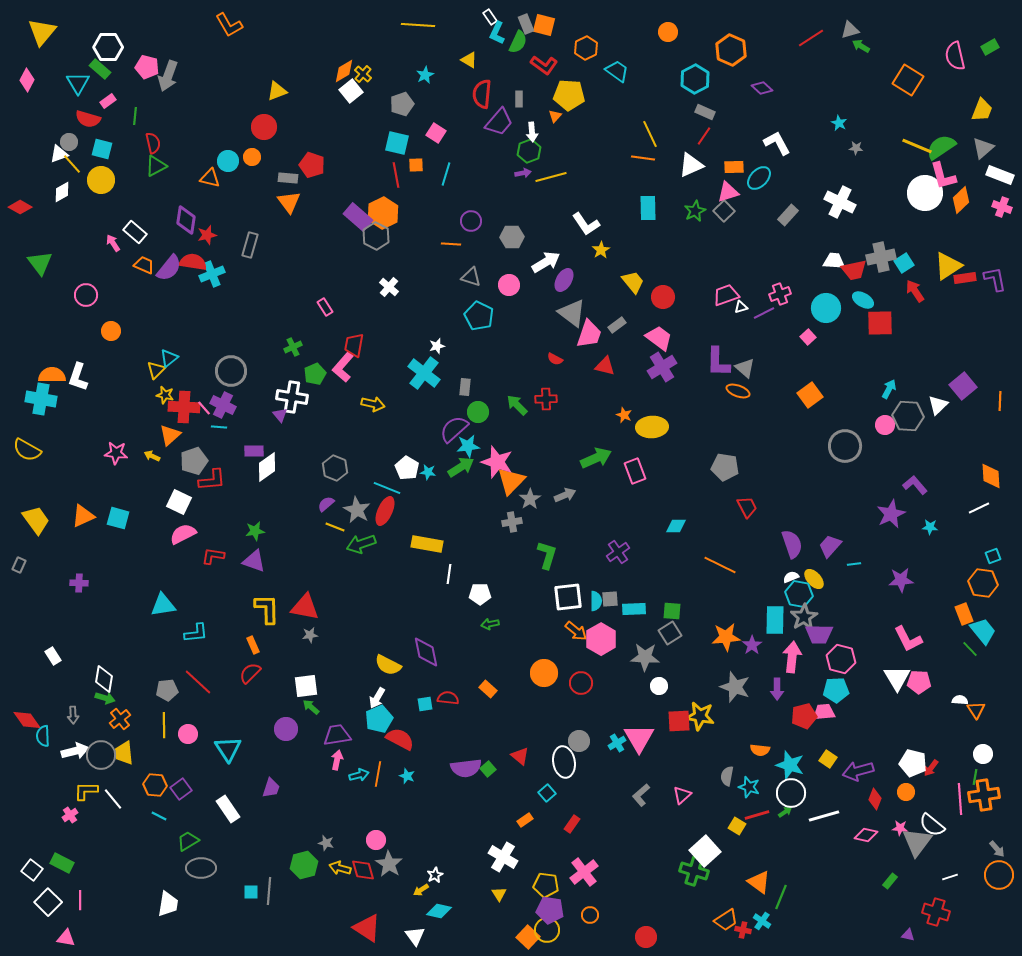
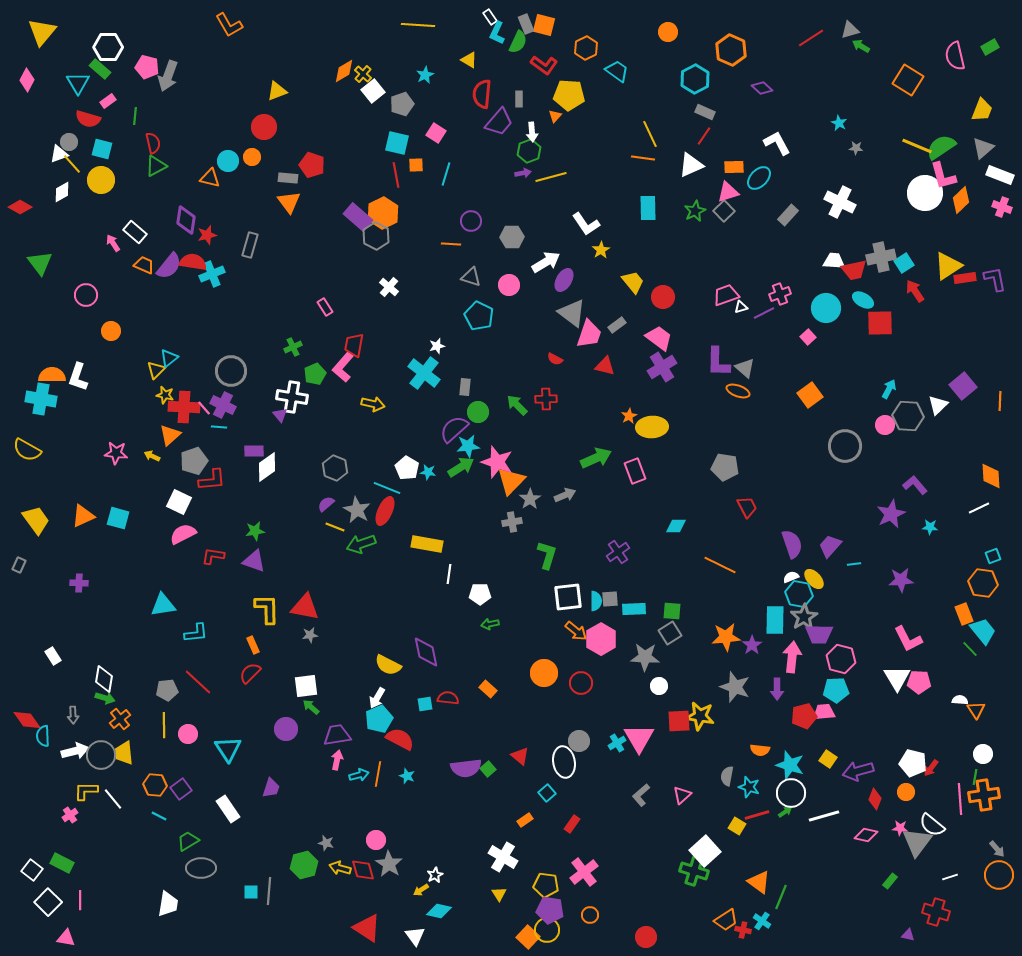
white square at (351, 91): moved 22 px right
purple semicircle at (169, 268): moved 2 px up
orange star at (624, 415): moved 5 px right, 1 px down; rotated 21 degrees clockwise
